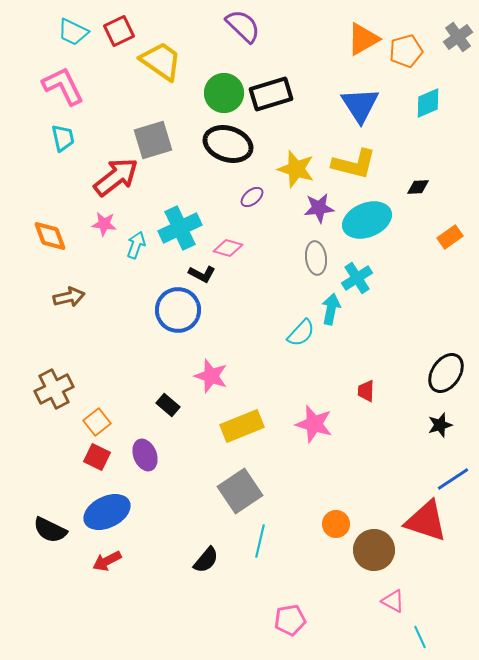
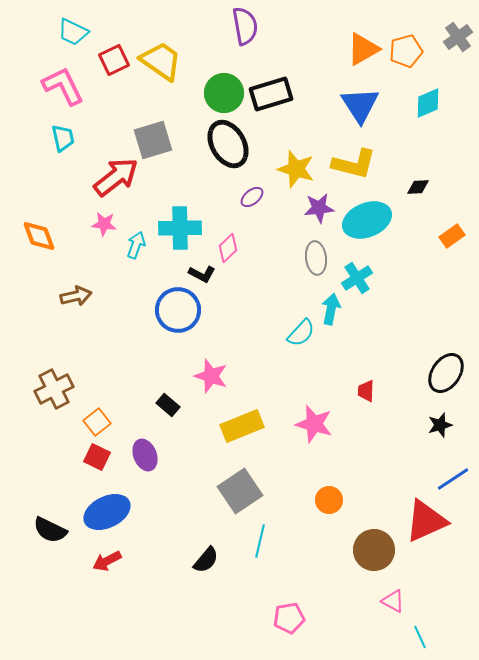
purple semicircle at (243, 26): moved 2 px right; rotated 36 degrees clockwise
red square at (119, 31): moved 5 px left, 29 px down
orange triangle at (363, 39): moved 10 px down
black ellipse at (228, 144): rotated 42 degrees clockwise
cyan cross at (180, 228): rotated 24 degrees clockwise
orange diamond at (50, 236): moved 11 px left
orange rectangle at (450, 237): moved 2 px right, 1 px up
pink diamond at (228, 248): rotated 60 degrees counterclockwise
brown arrow at (69, 297): moved 7 px right, 1 px up
red triangle at (426, 521): rotated 42 degrees counterclockwise
orange circle at (336, 524): moved 7 px left, 24 px up
pink pentagon at (290, 620): moved 1 px left, 2 px up
